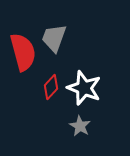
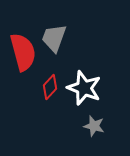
red diamond: moved 1 px left
gray star: moved 14 px right; rotated 15 degrees counterclockwise
